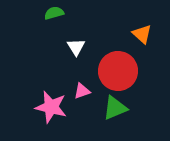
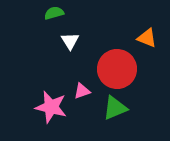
orange triangle: moved 5 px right, 4 px down; rotated 20 degrees counterclockwise
white triangle: moved 6 px left, 6 px up
red circle: moved 1 px left, 2 px up
